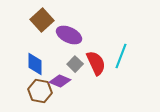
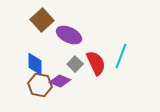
brown hexagon: moved 6 px up
